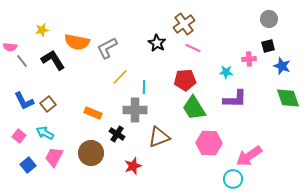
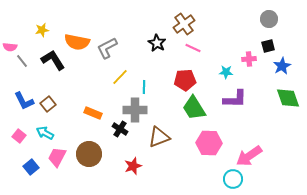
blue star: rotated 24 degrees clockwise
black cross: moved 3 px right, 5 px up
brown circle: moved 2 px left, 1 px down
pink trapezoid: moved 3 px right
blue square: moved 3 px right, 2 px down
